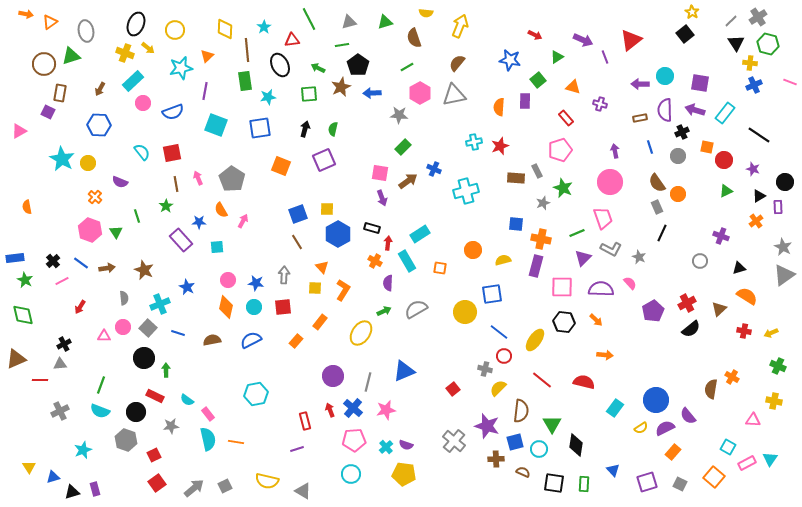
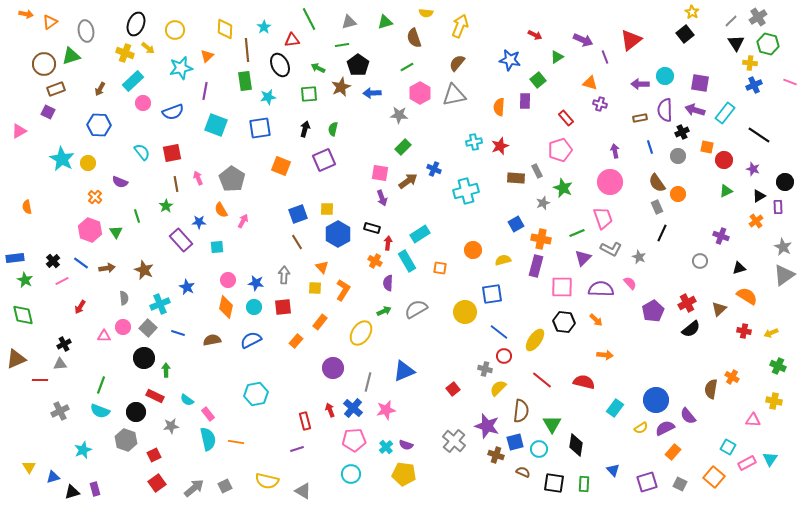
orange triangle at (573, 87): moved 17 px right, 4 px up
brown rectangle at (60, 93): moved 4 px left, 4 px up; rotated 60 degrees clockwise
blue square at (516, 224): rotated 35 degrees counterclockwise
purple circle at (333, 376): moved 8 px up
brown cross at (496, 459): moved 4 px up; rotated 21 degrees clockwise
